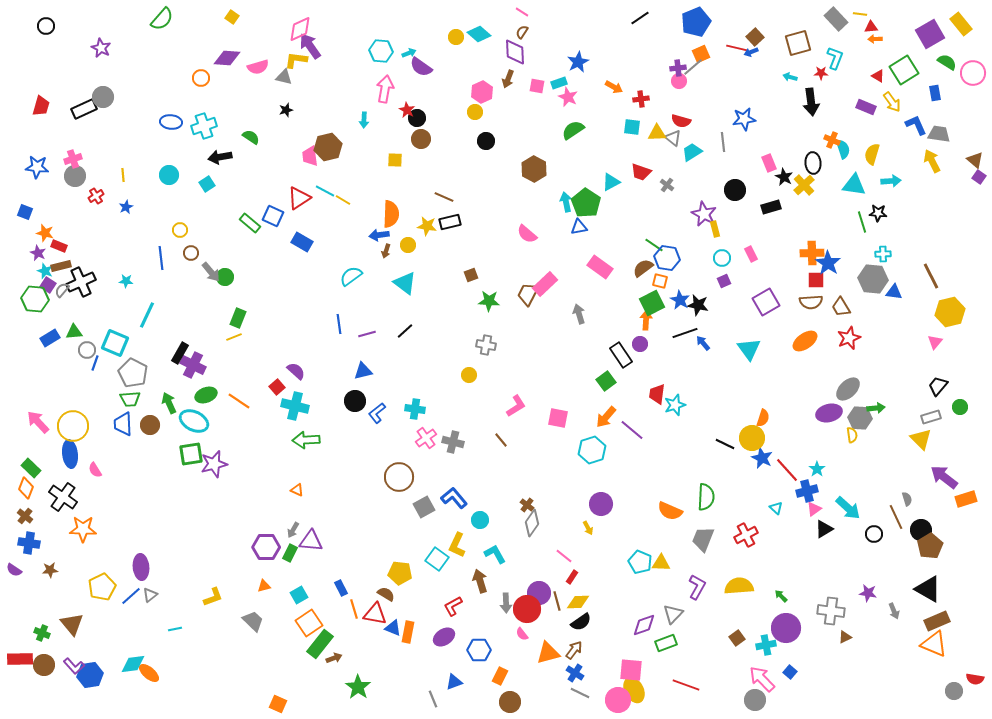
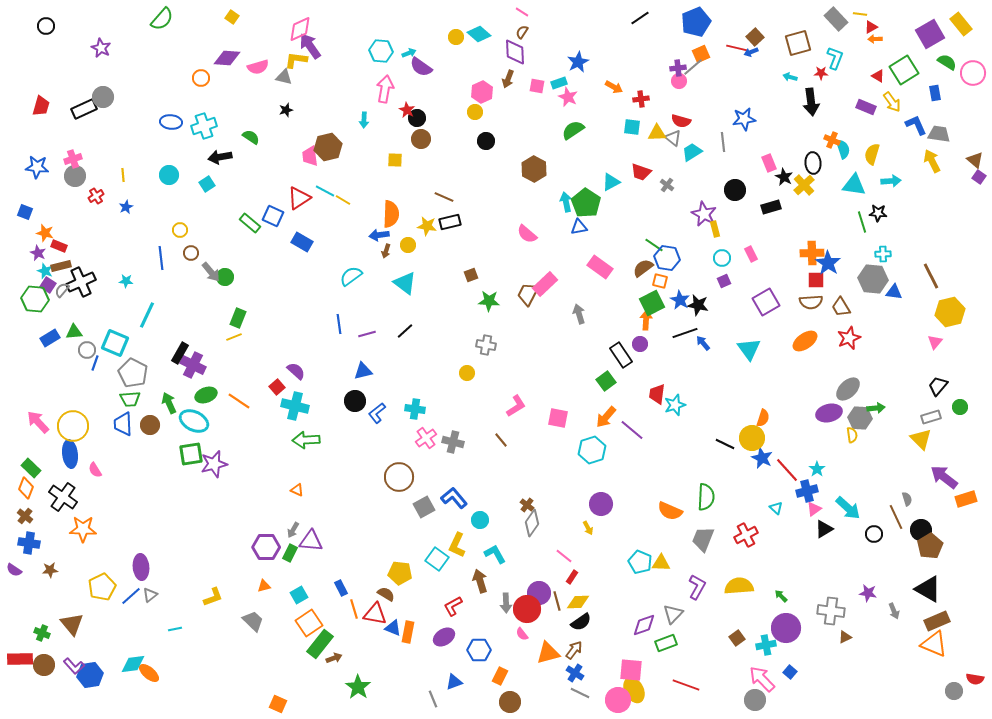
red triangle at (871, 27): rotated 24 degrees counterclockwise
yellow circle at (469, 375): moved 2 px left, 2 px up
